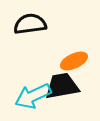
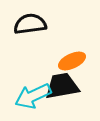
orange ellipse: moved 2 px left
